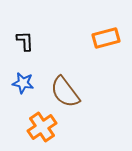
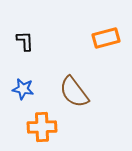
blue star: moved 6 px down
brown semicircle: moved 9 px right
orange cross: rotated 32 degrees clockwise
